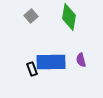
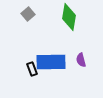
gray square: moved 3 px left, 2 px up
